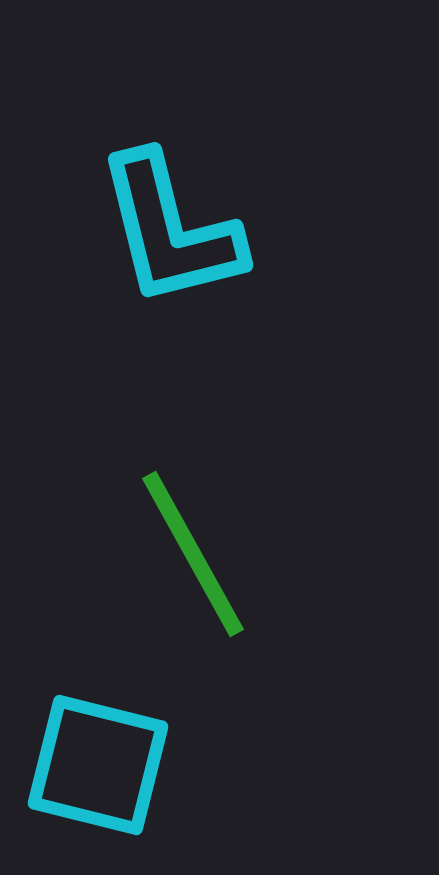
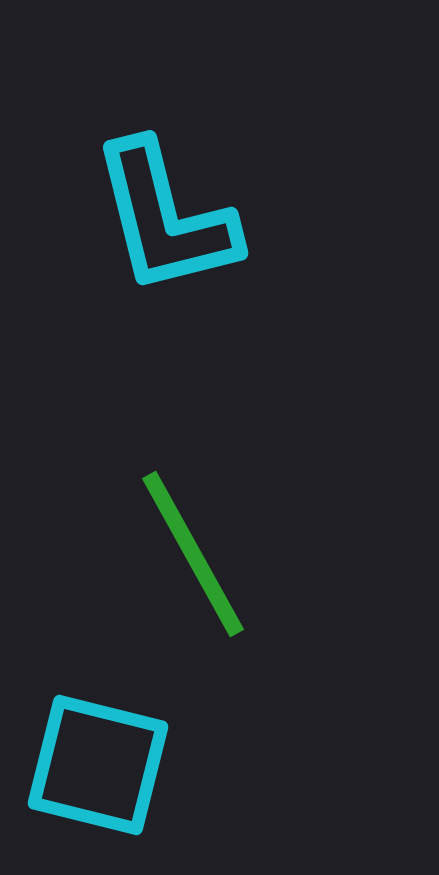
cyan L-shape: moved 5 px left, 12 px up
